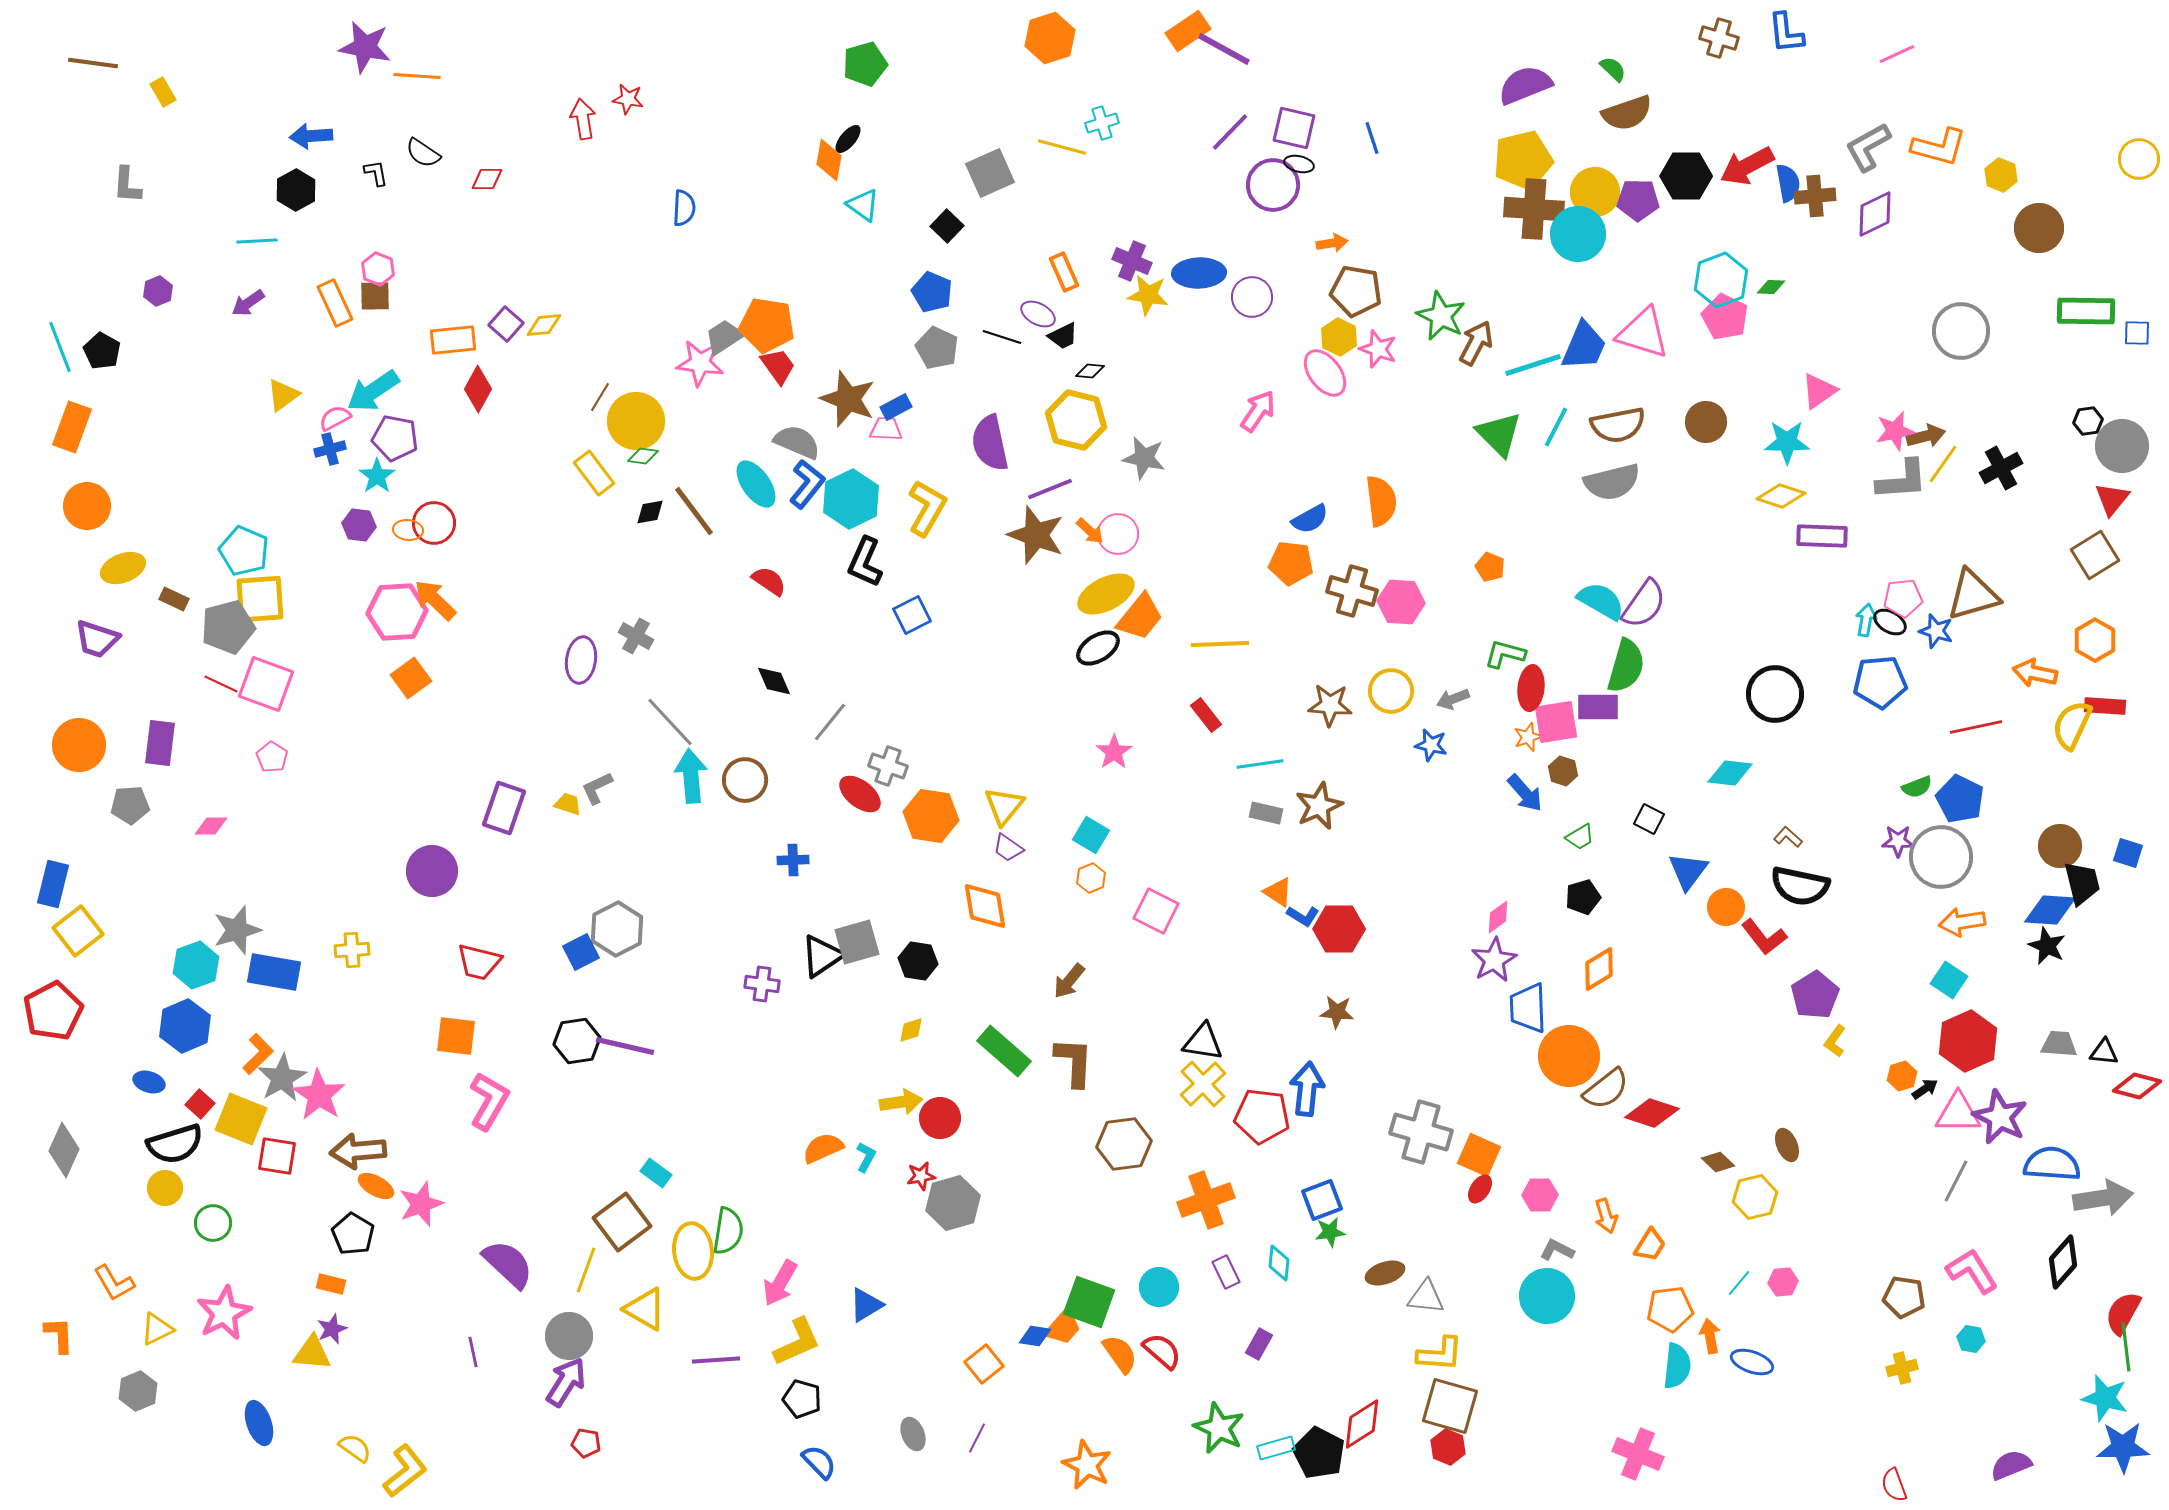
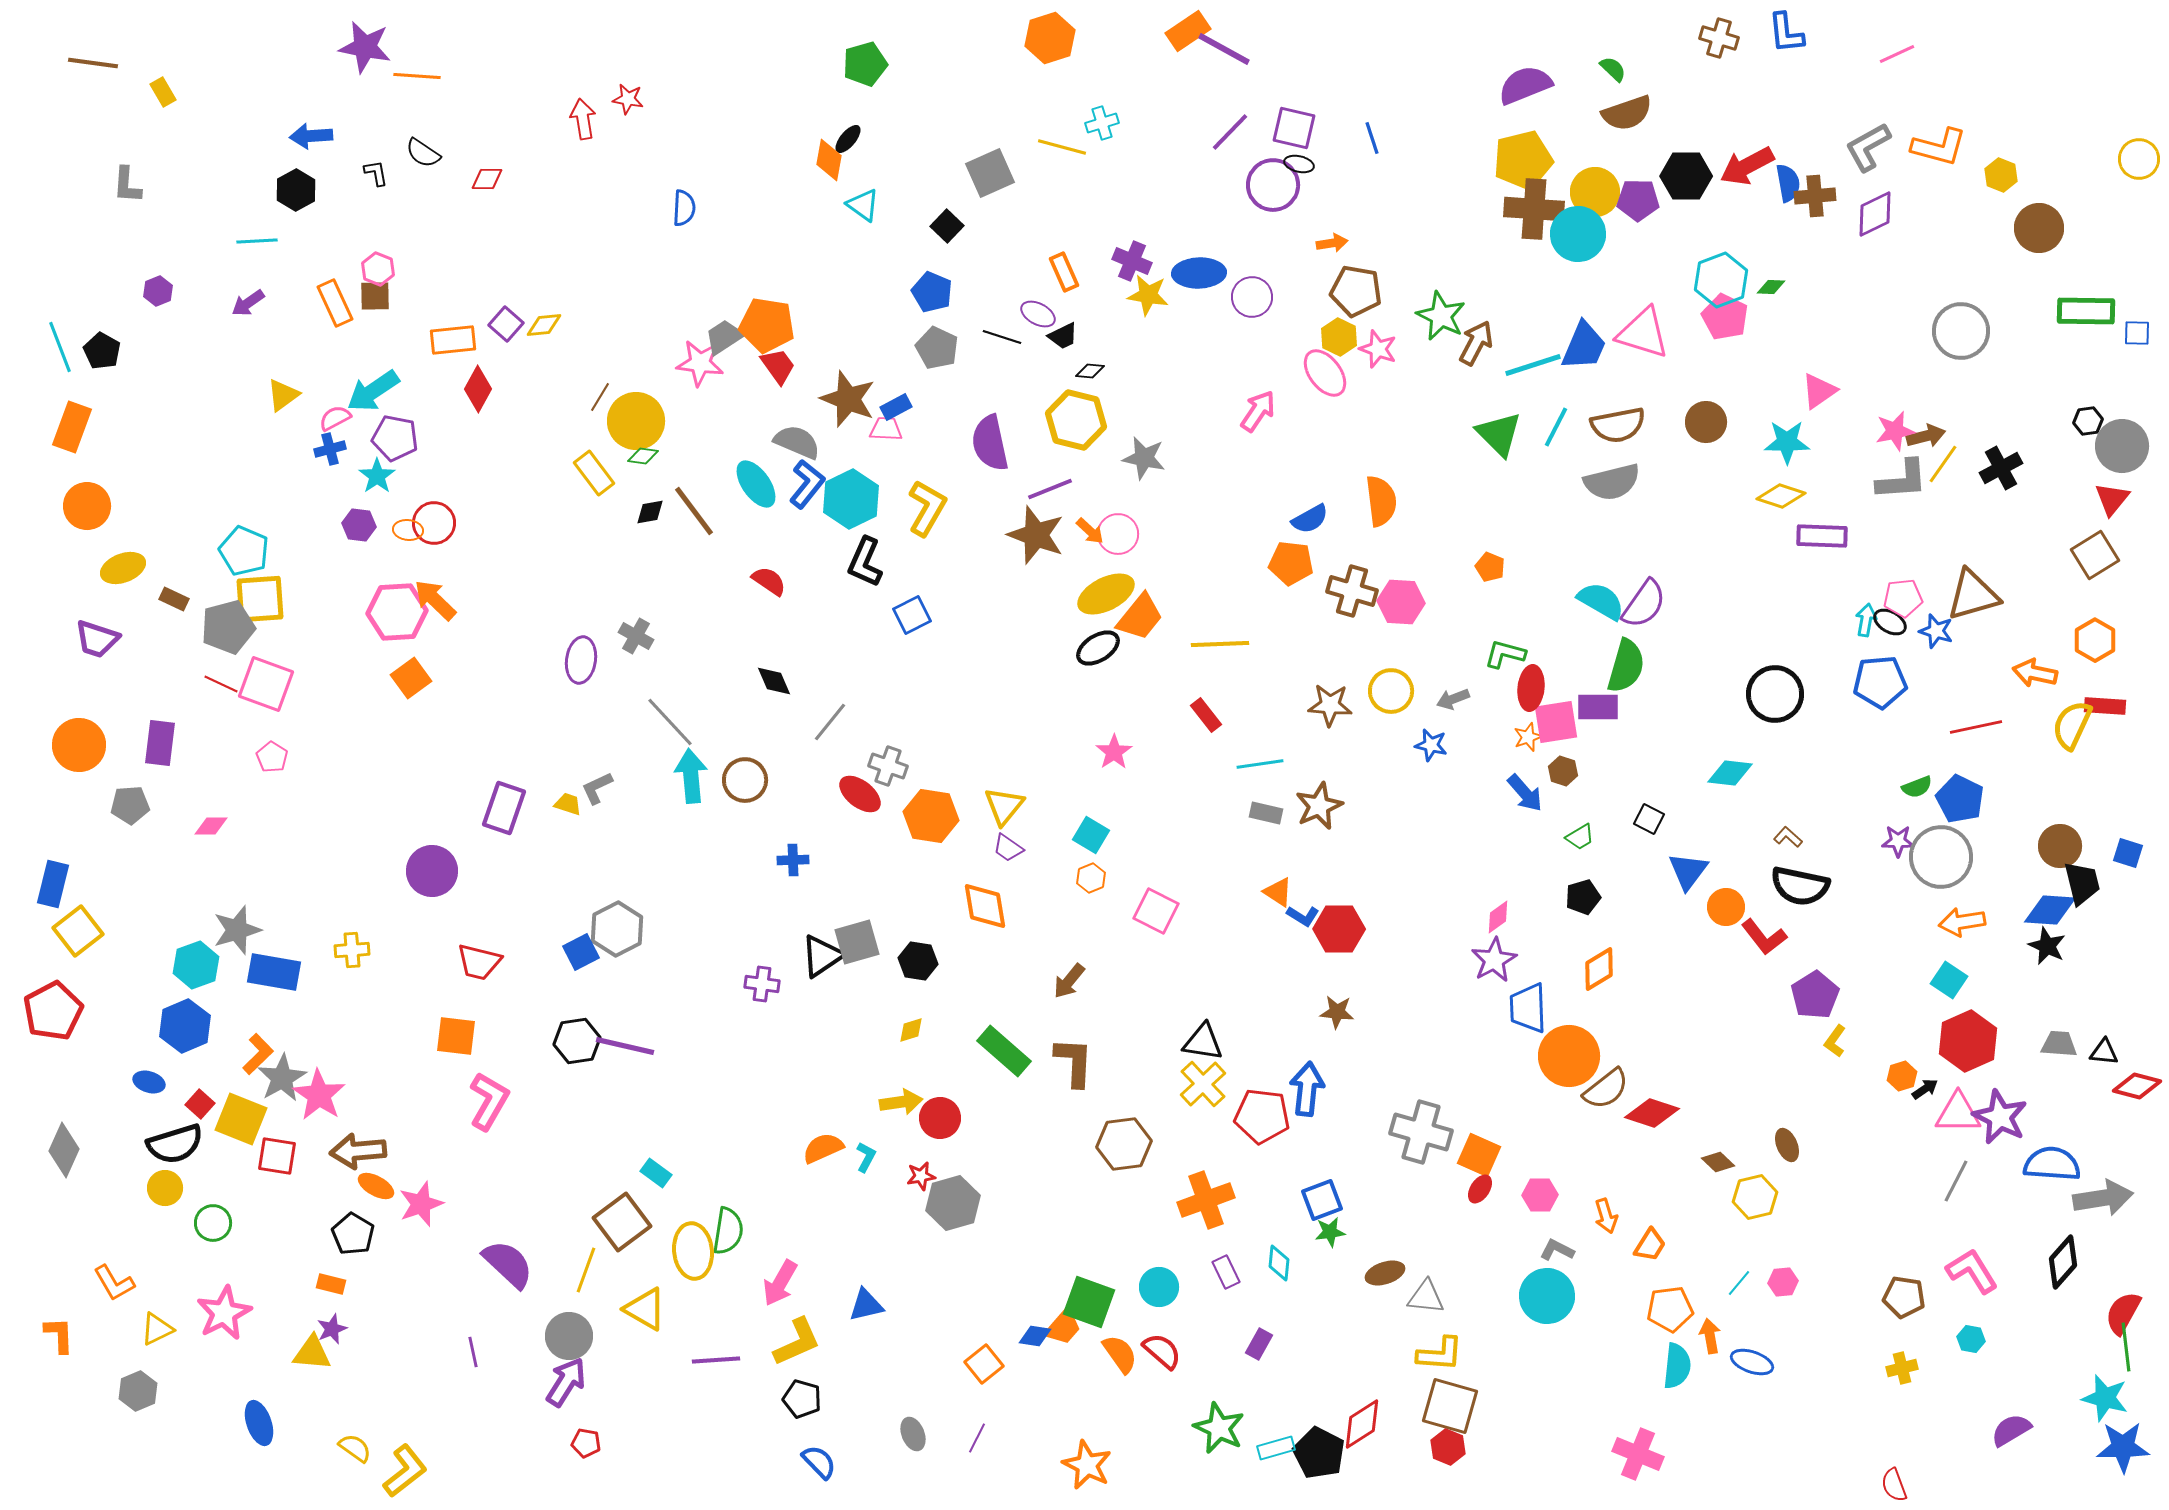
blue triangle at (866, 1305): rotated 18 degrees clockwise
purple semicircle at (2011, 1465): moved 35 px up; rotated 9 degrees counterclockwise
